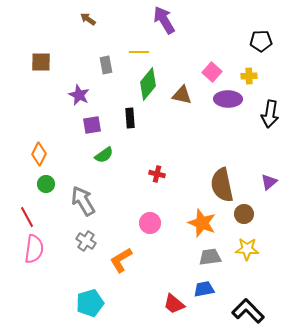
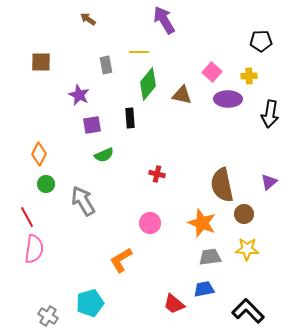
green semicircle: rotated 12 degrees clockwise
gray cross: moved 38 px left, 75 px down
